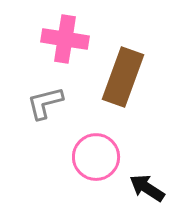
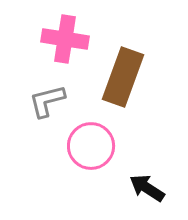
gray L-shape: moved 2 px right, 2 px up
pink circle: moved 5 px left, 11 px up
